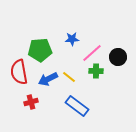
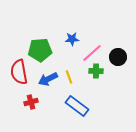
yellow line: rotated 32 degrees clockwise
